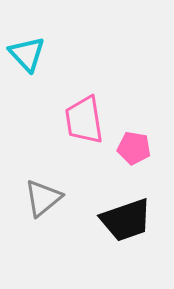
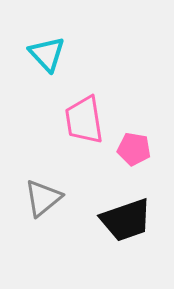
cyan triangle: moved 20 px right
pink pentagon: moved 1 px down
